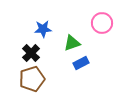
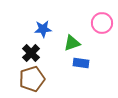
blue rectangle: rotated 35 degrees clockwise
